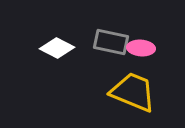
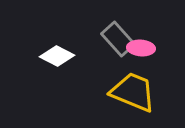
gray rectangle: moved 7 px right, 3 px up; rotated 36 degrees clockwise
white diamond: moved 8 px down
